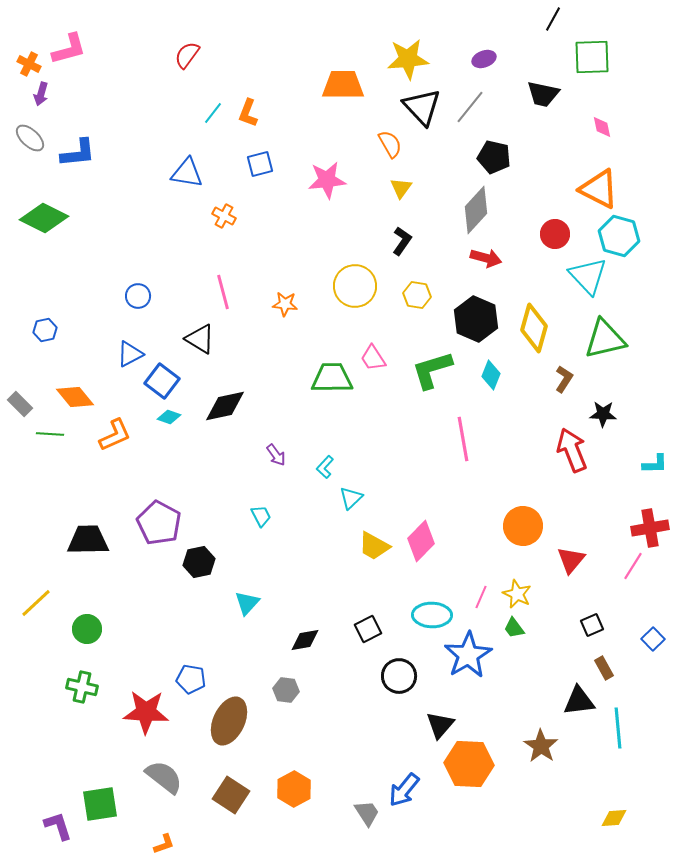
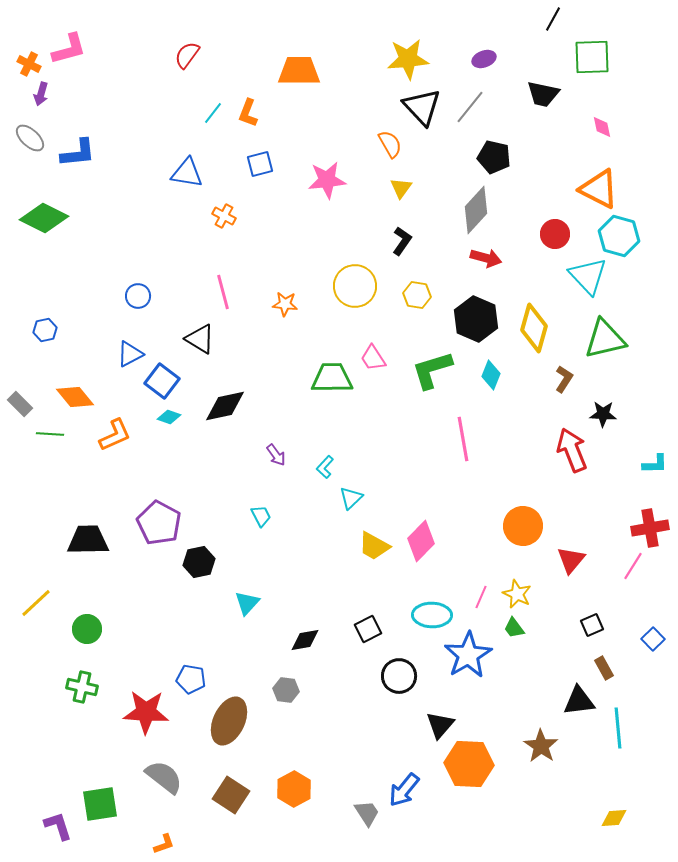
orange trapezoid at (343, 85): moved 44 px left, 14 px up
